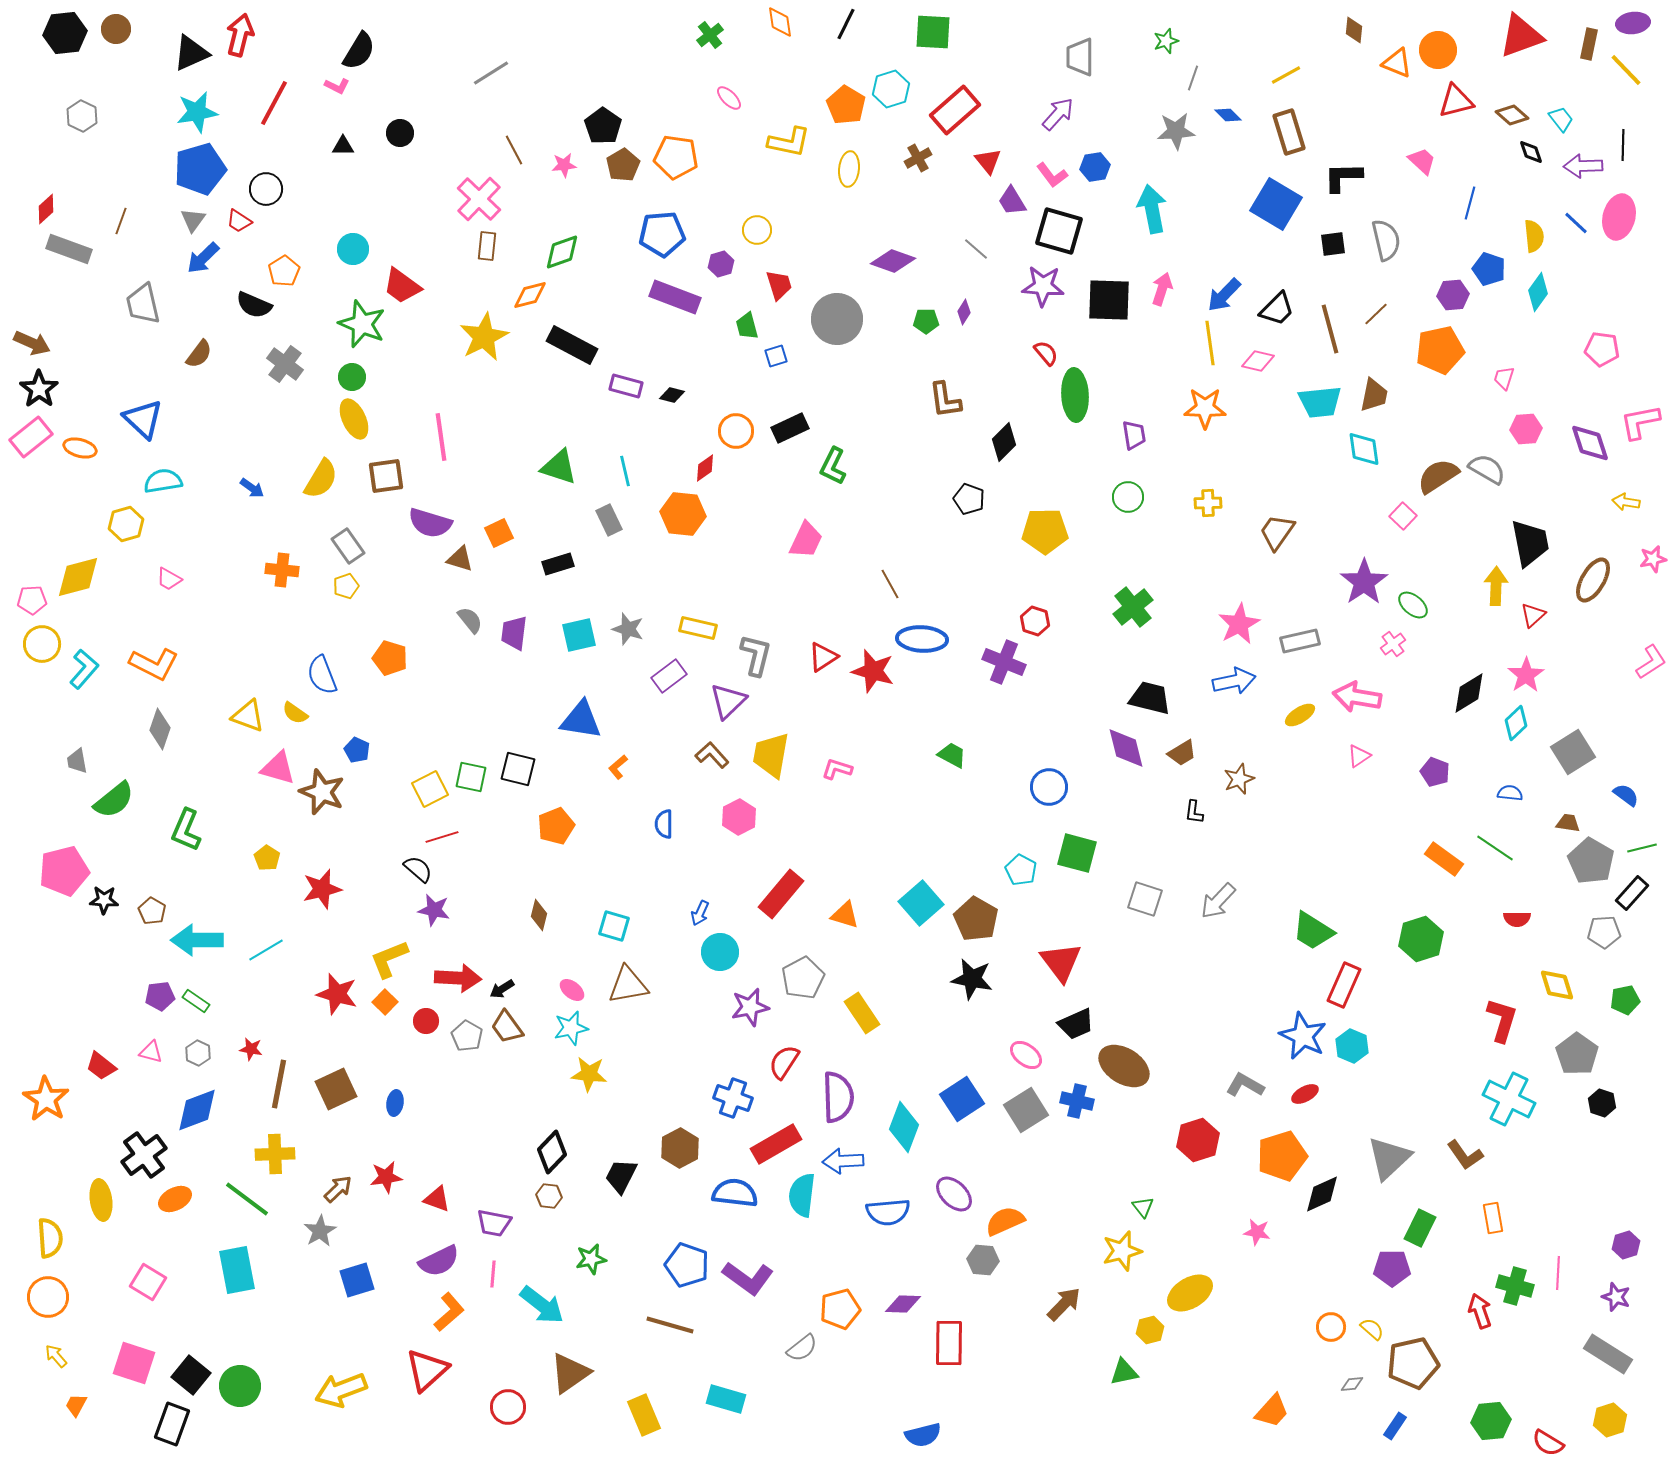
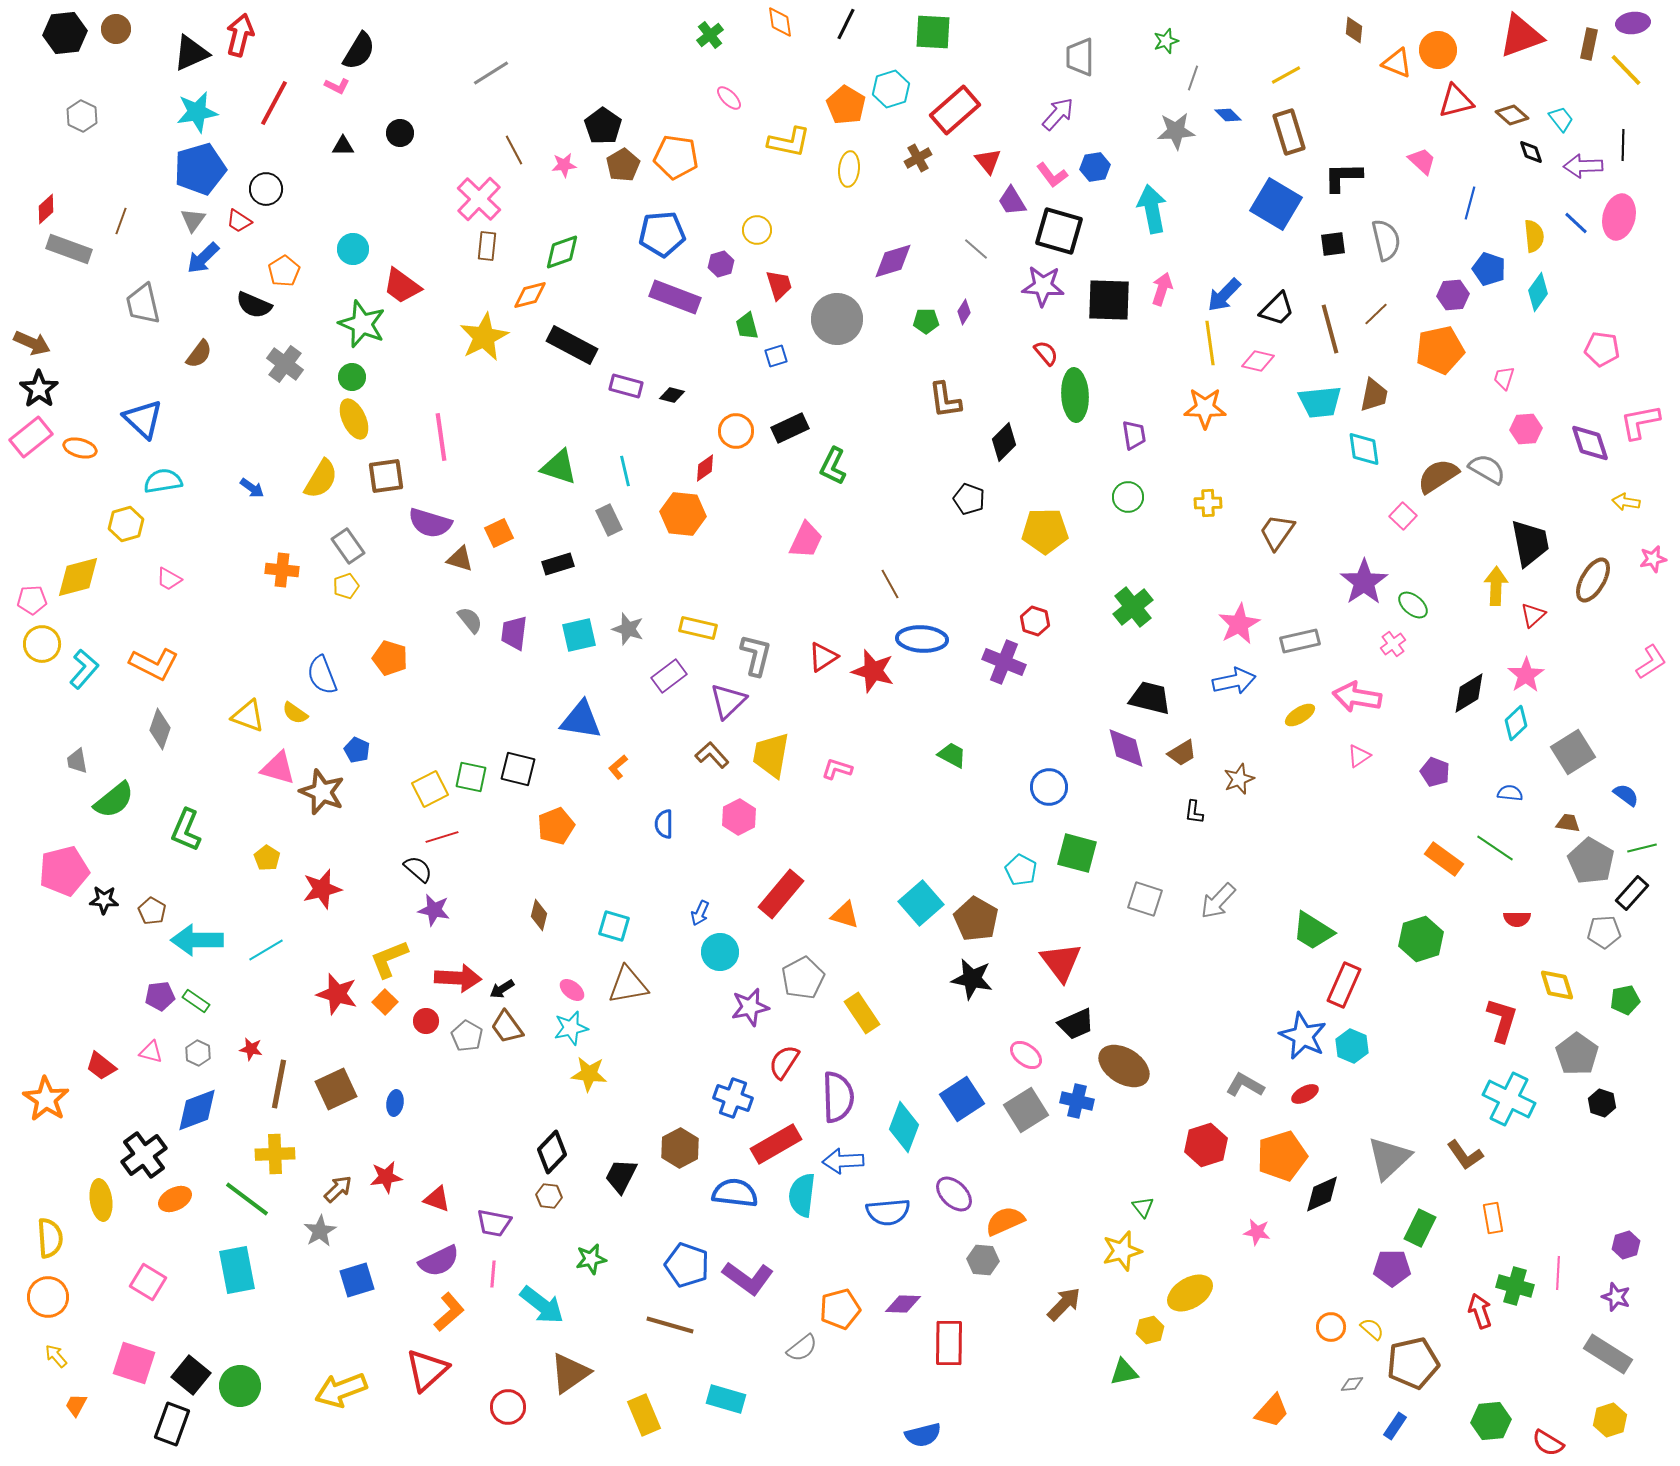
purple diamond at (893, 261): rotated 36 degrees counterclockwise
red hexagon at (1198, 1140): moved 8 px right, 5 px down
